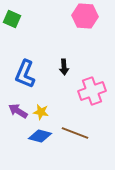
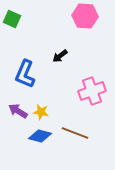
black arrow: moved 4 px left, 11 px up; rotated 56 degrees clockwise
